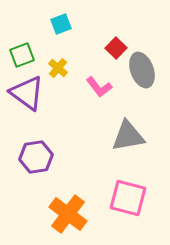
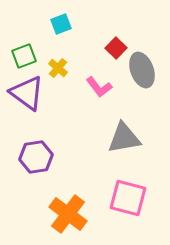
green square: moved 2 px right, 1 px down
gray triangle: moved 4 px left, 2 px down
